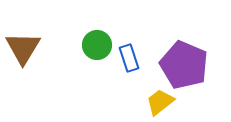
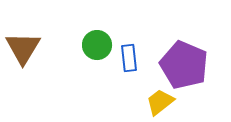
blue rectangle: rotated 12 degrees clockwise
